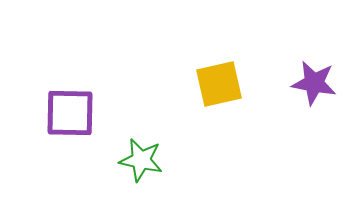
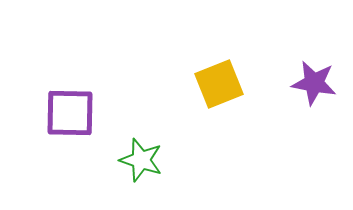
yellow square: rotated 9 degrees counterclockwise
green star: rotated 6 degrees clockwise
